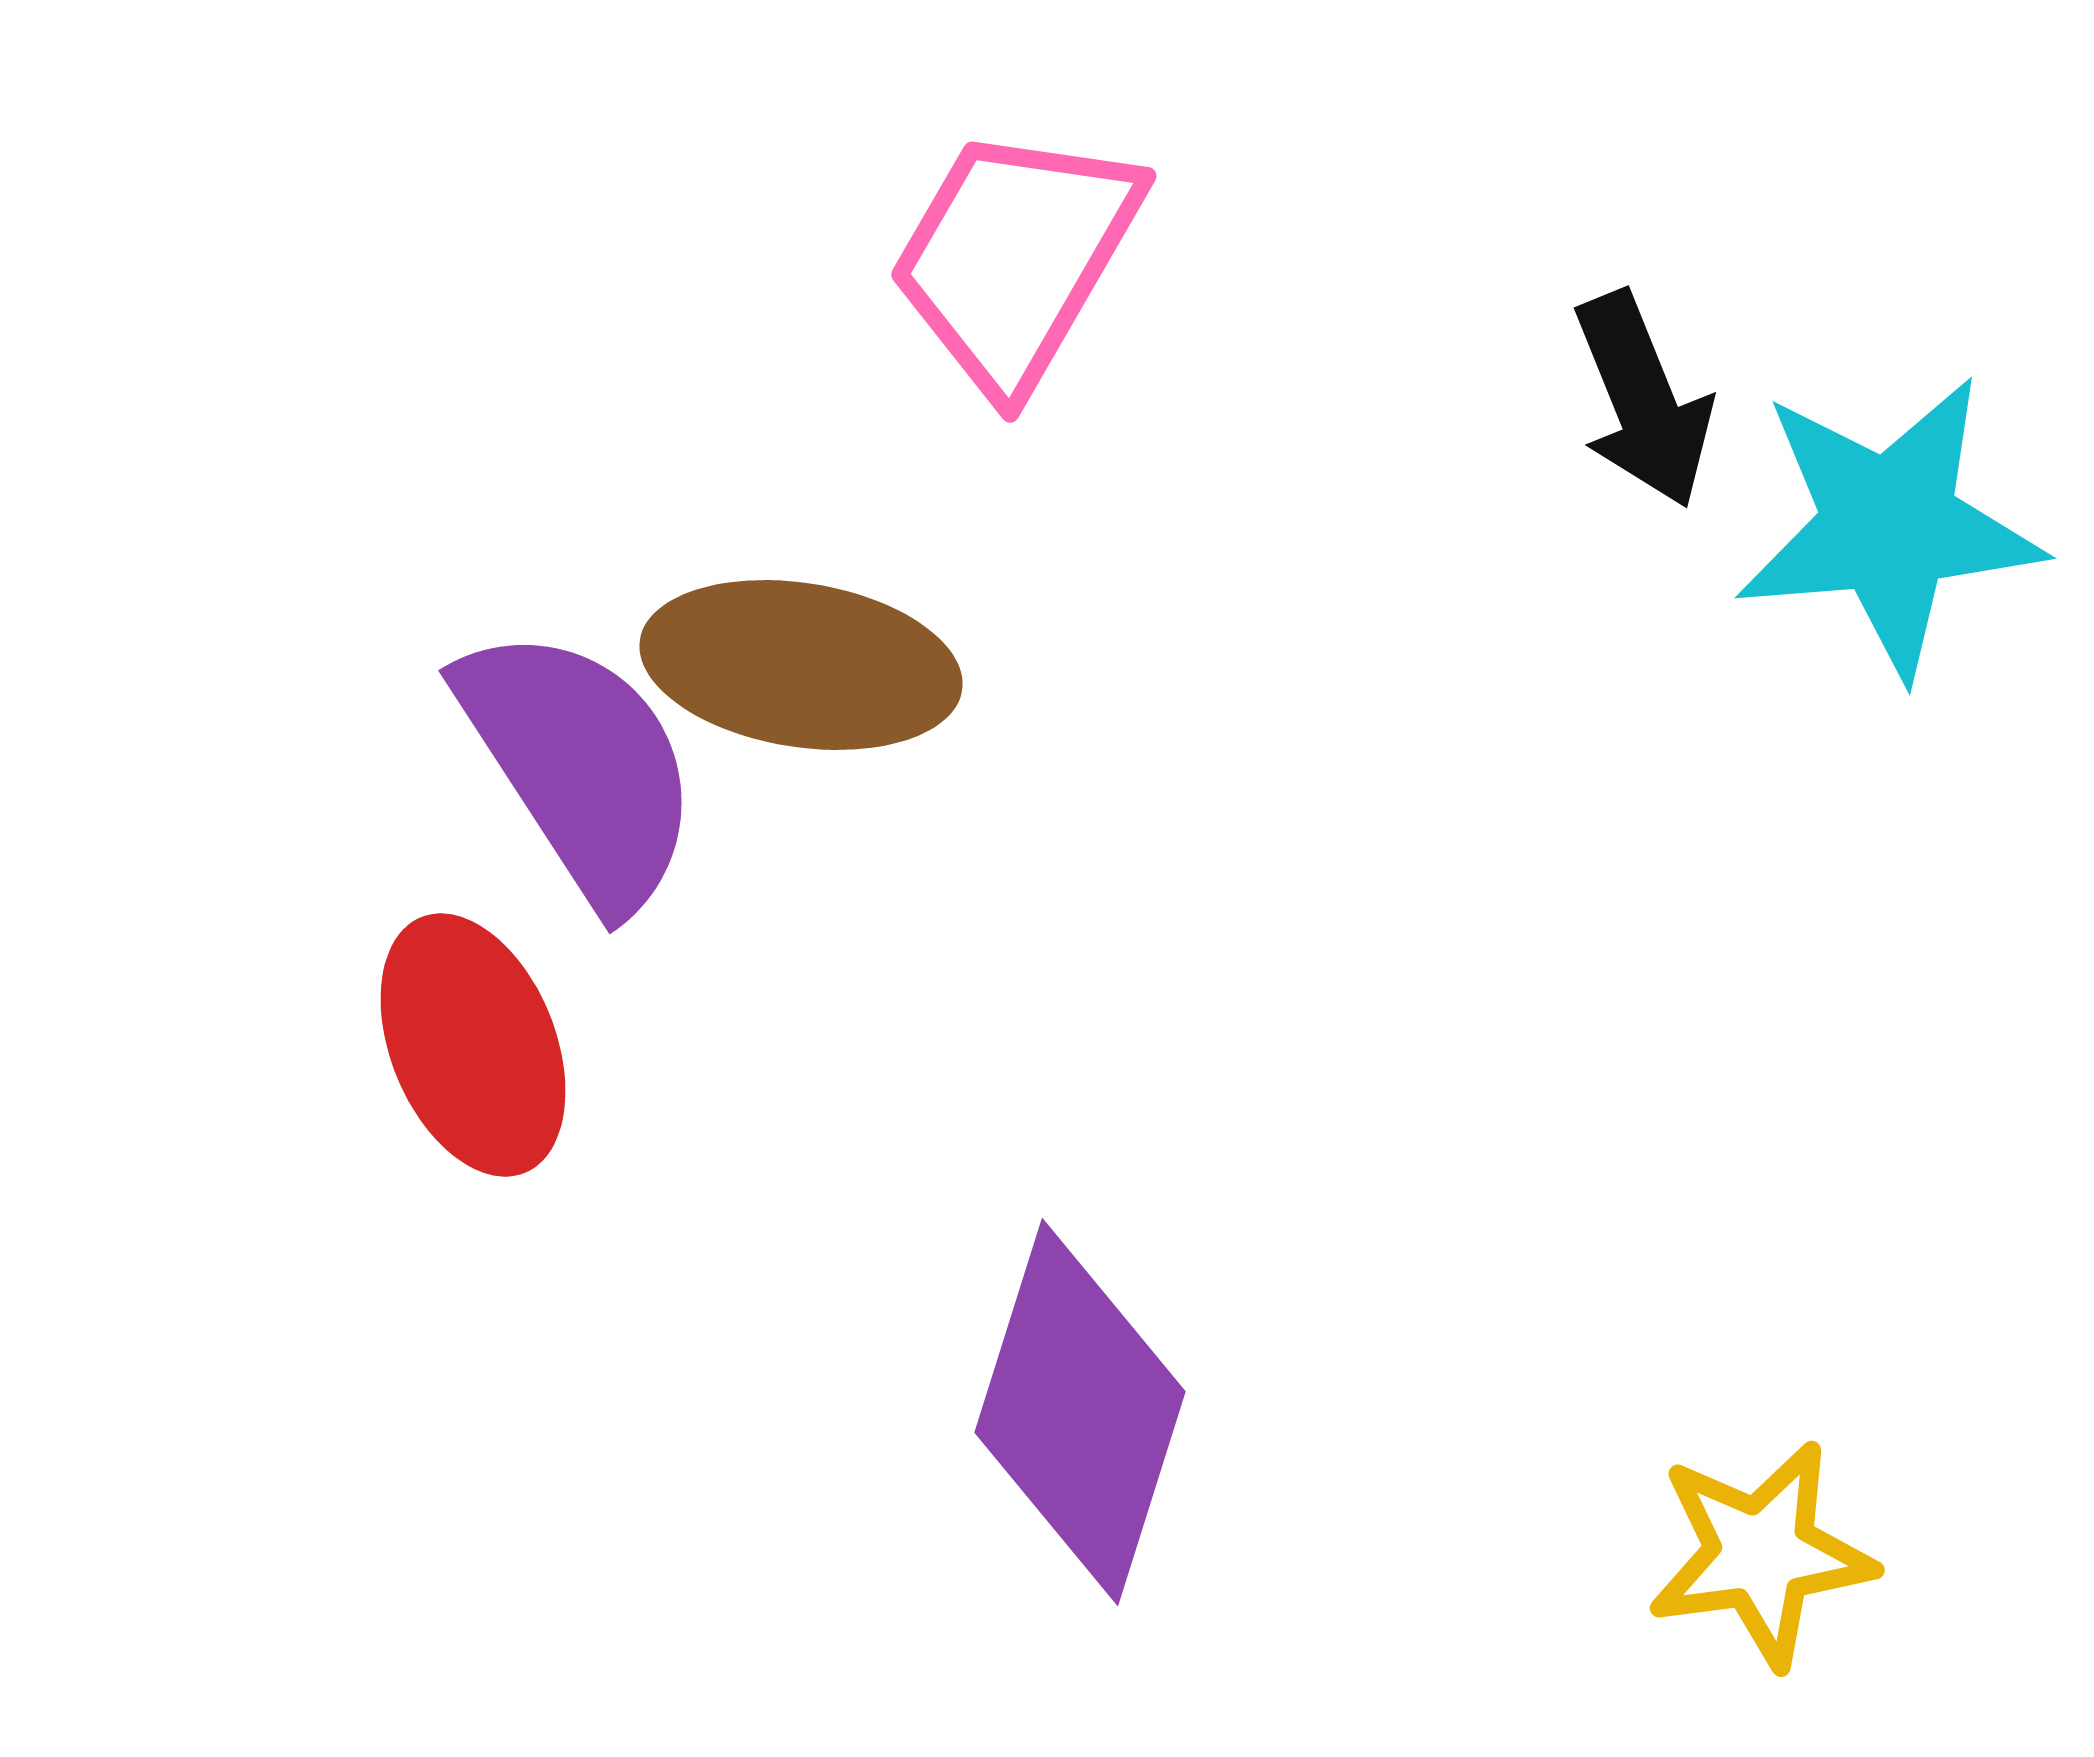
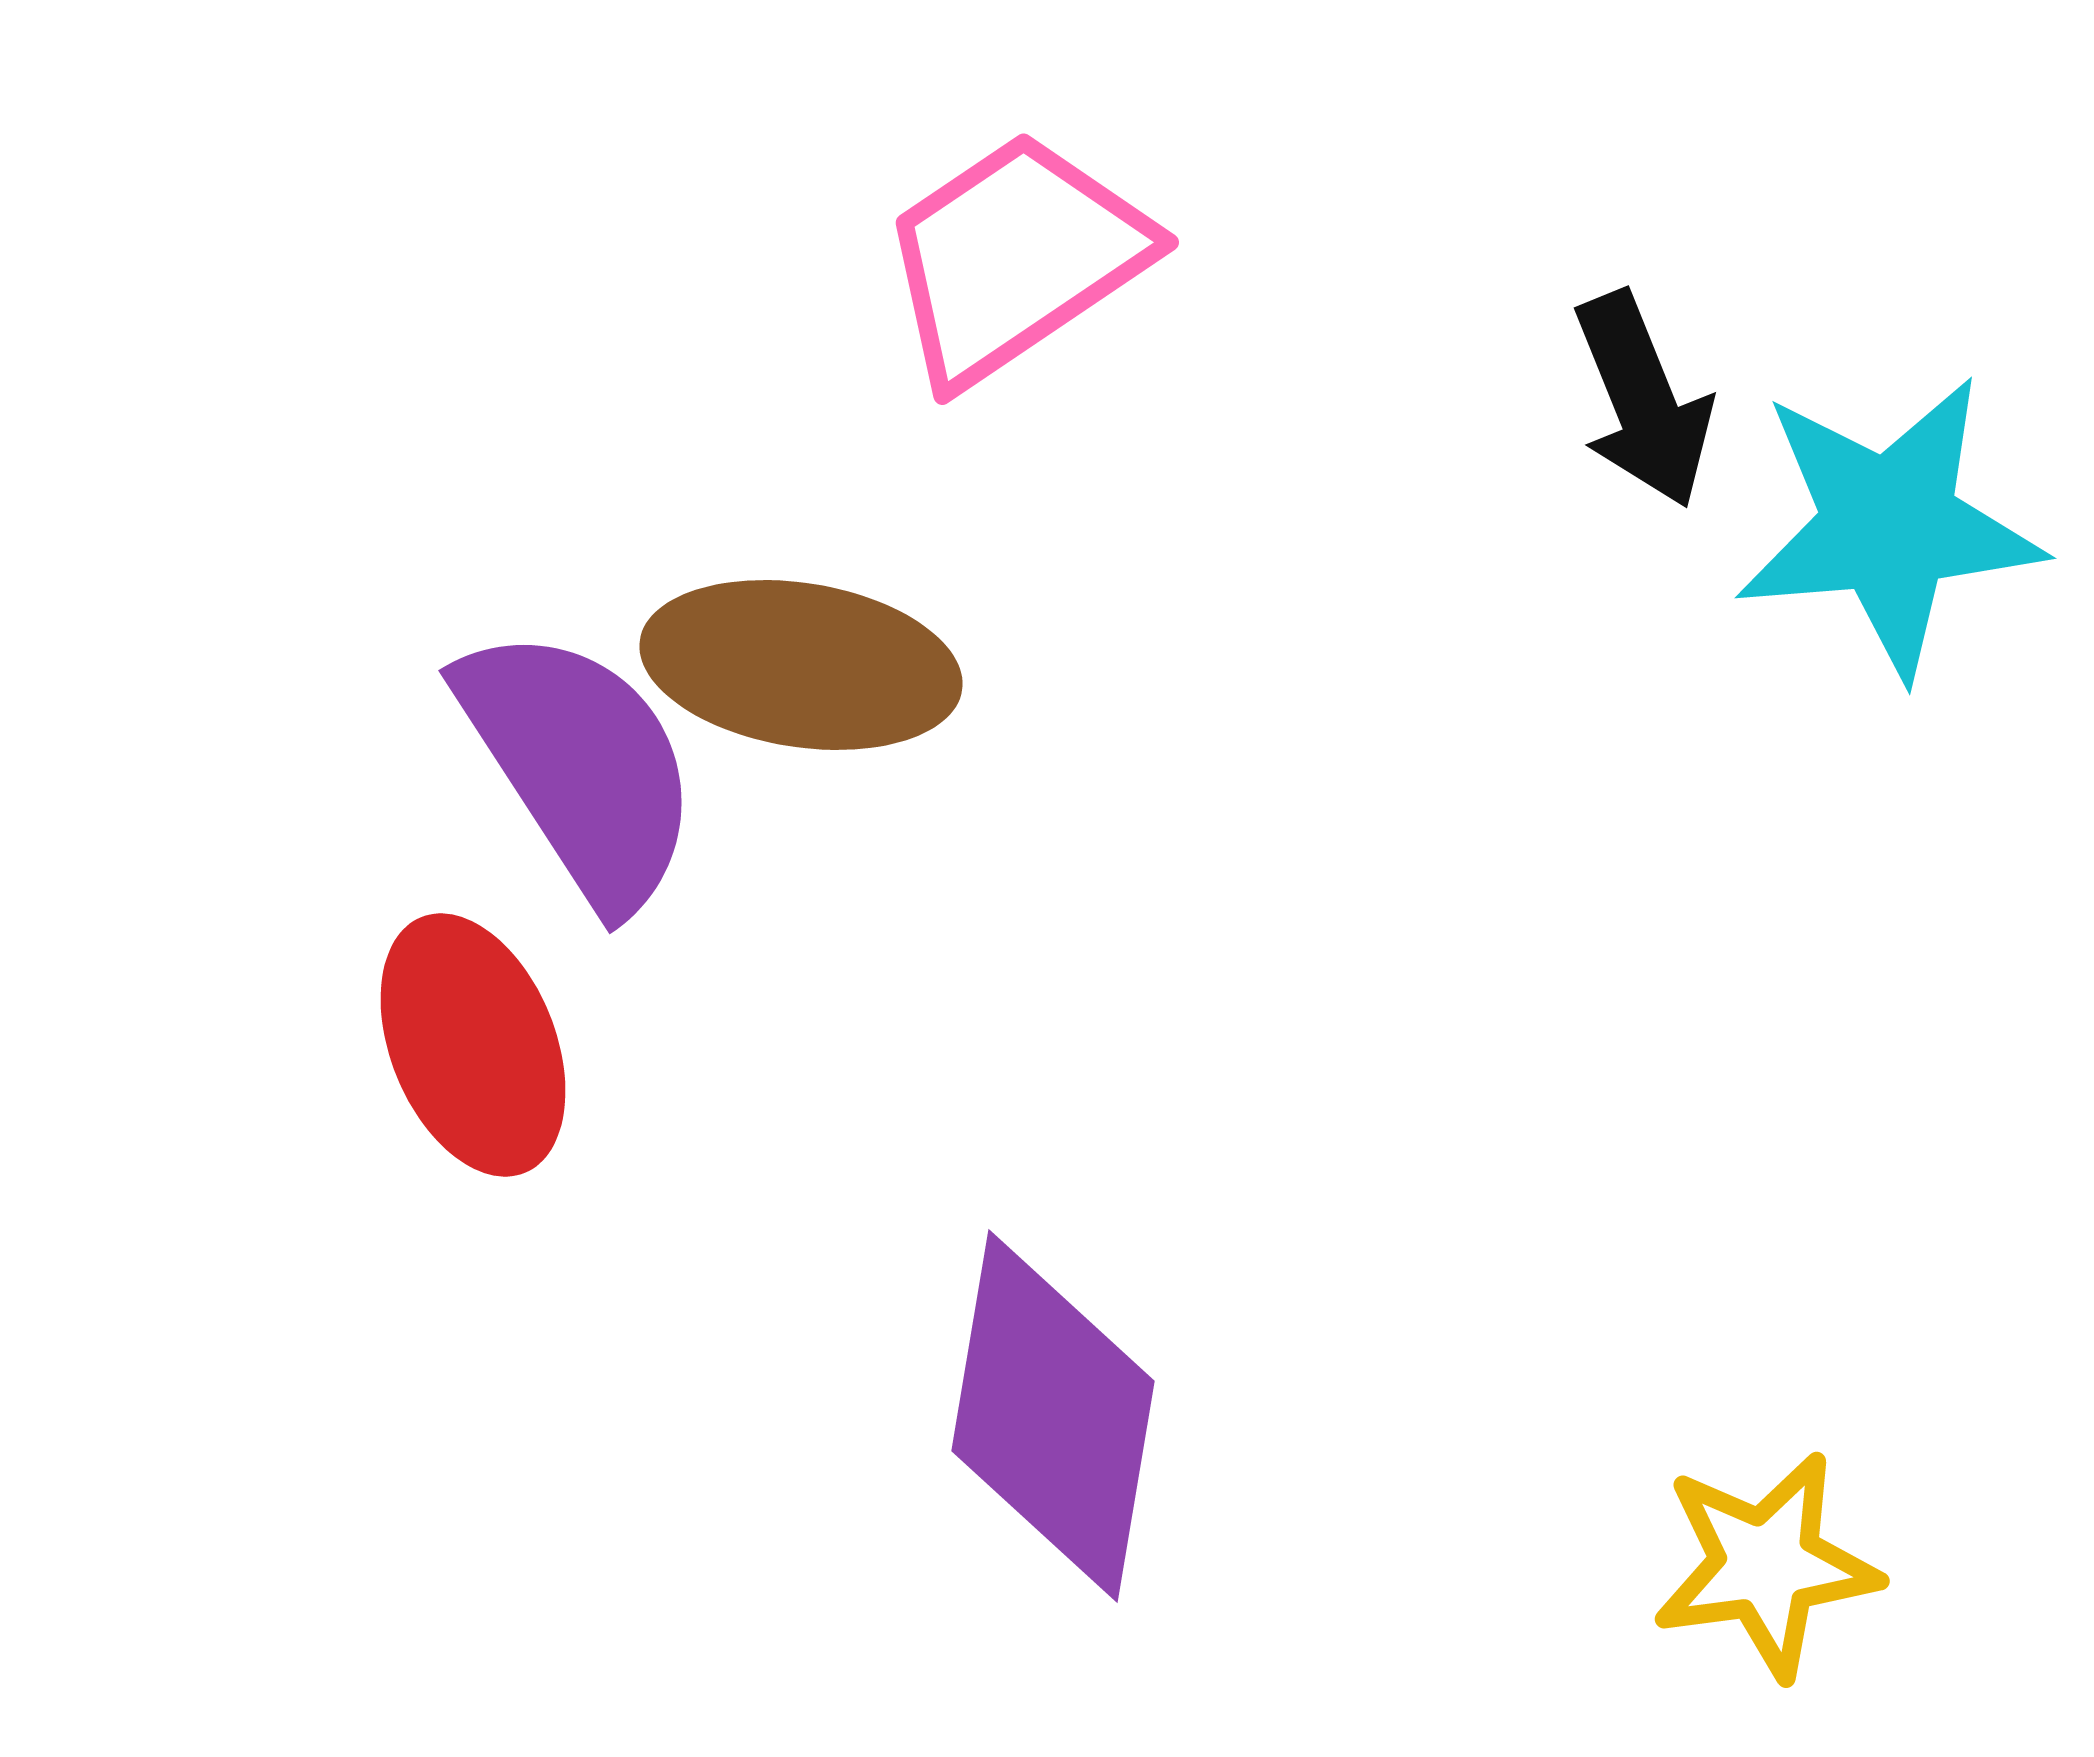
pink trapezoid: rotated 26 degrees clockwise
purple diamond: moved 27 px left, 4 px down; rotated 8 degrees counterclockwise
yellow star: moved 5 px right, 11 px down
